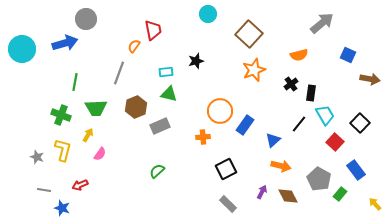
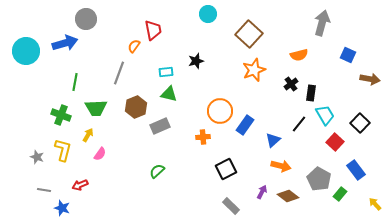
gray arrow at (322, 23): rotated 35 degrees counterclockwise
cyan circle at (22, 49): moved 4 px right, 2 px down
brown diamond at (288, 196): rotated 25 degrees counterclockwise
gray rectangle at (228, 204): moved 3 px right, 2 px down
